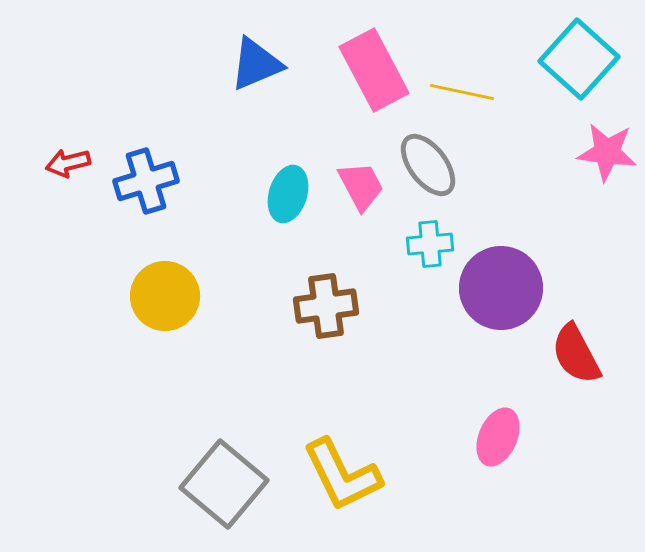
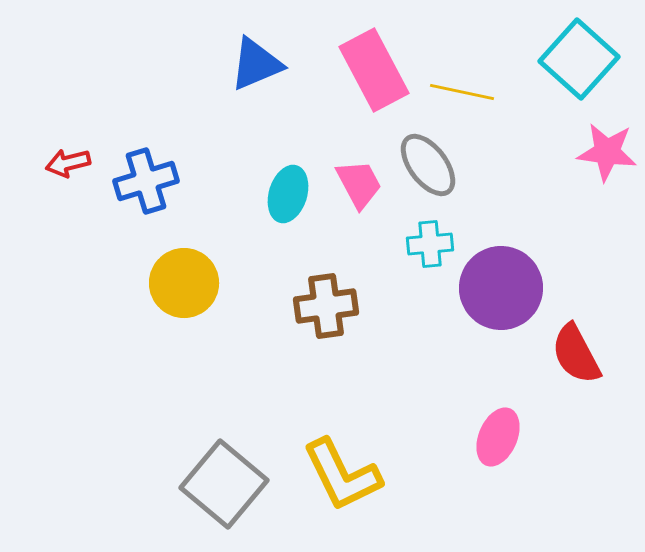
pink trapezoid: moved 2 px left, 2 px up
yellow circle: moved 19 px right, 13 px up
